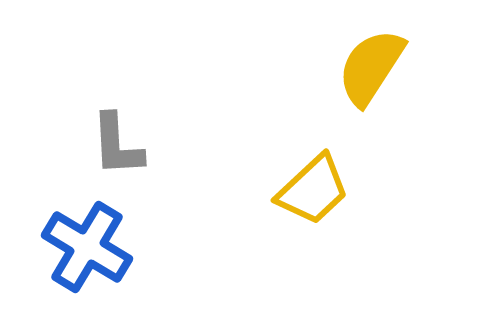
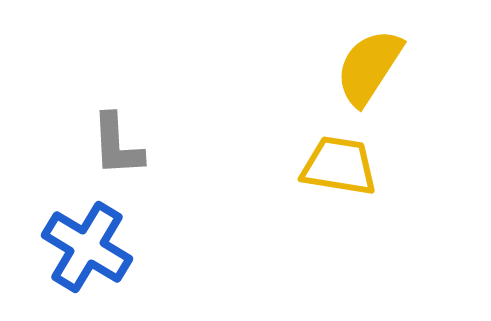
yellow semicircle: moved 2 px left
yellow trapezoid: moved 26 px right, 24 px up; rotated 128 degrees counterclockwise
